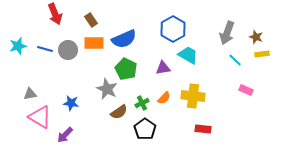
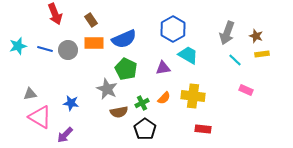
brown star: moved 1 px up
brown semicircle: rotated 24 degrees clockwise
